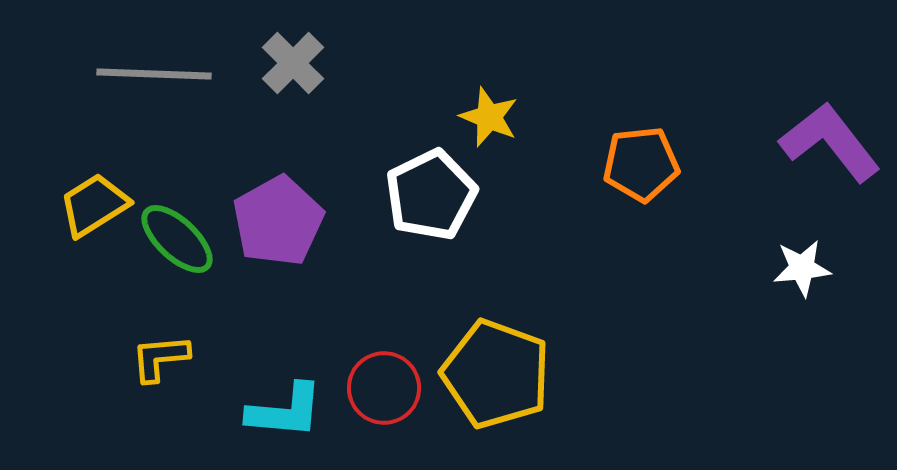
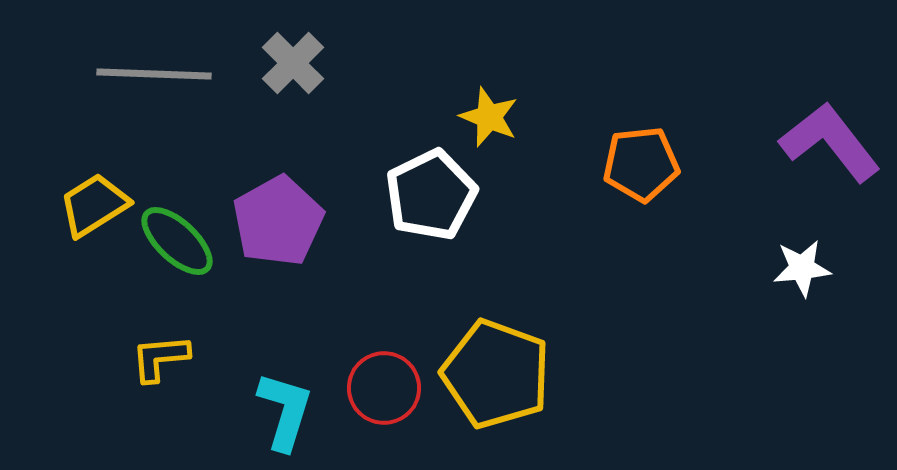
green ellipse: moved 2 px down
cyan L-shape: rotated 78 degrees counterclockwise
